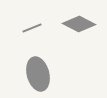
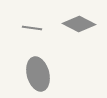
gray line: rotated 30 degrees clockwise
